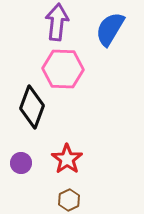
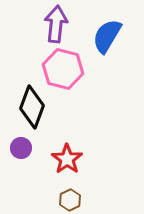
purple arrow: moved 1 px left, 2 px down
blue semicircle: moved 3 px left, 7 px down
pink hexagon: rotated 12 degrees clockwise
purple circle: moved 15 px up
brown hexagon: moved 1 px right
